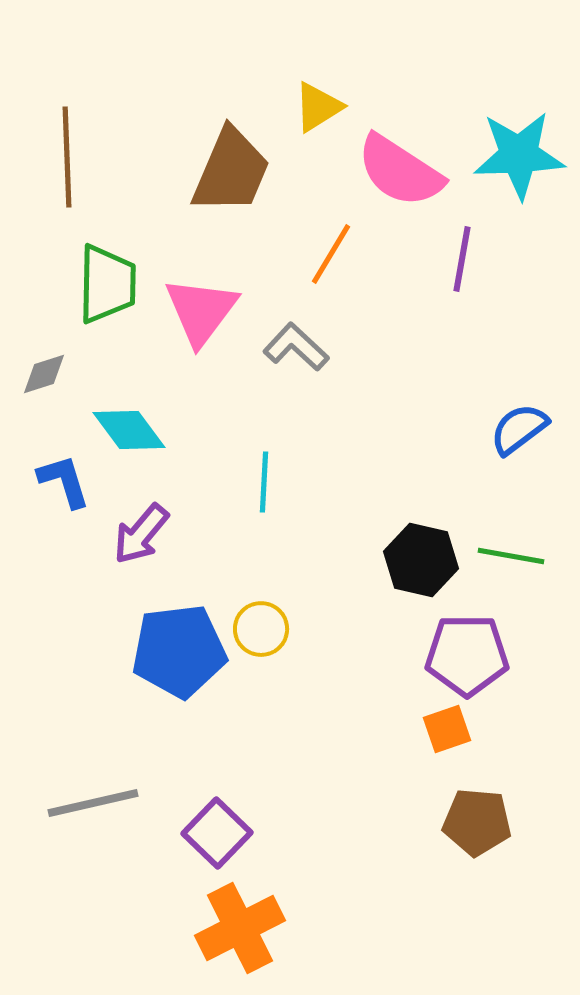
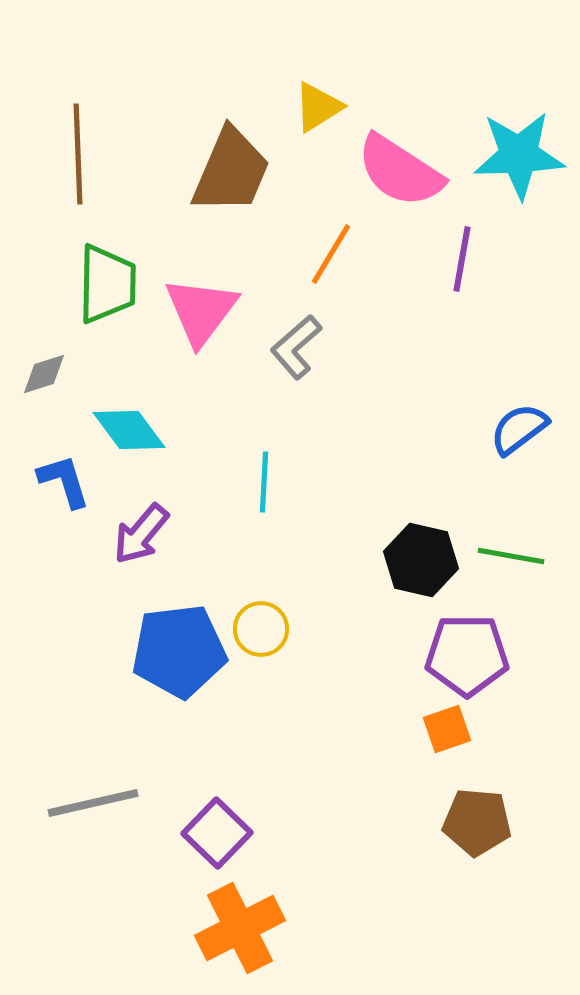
brown line: moved 11 px right, 3 px up
gray L-shape: rotated 84 degrees counterclockwise
